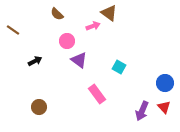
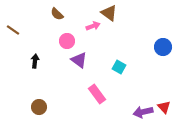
black arrow: rotated 56 degrees counterclockwise
blue circle: moved 2 px left, 36 px up
purple arrow: moved 1 px right, 1 px down; rotated 54 degrees clockwise
